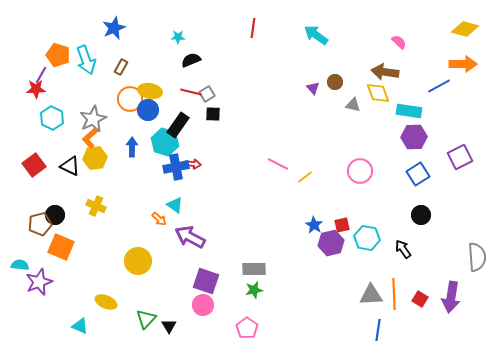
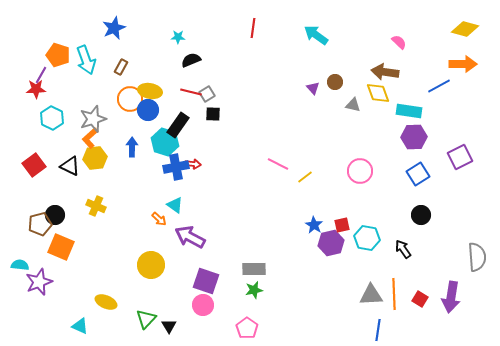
gray star at (93, 119): rotated 8 degrees clockwise
yellow circle at (138, 261): moved 13 px right, 4 px down
